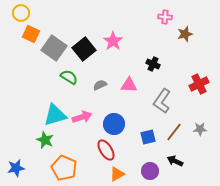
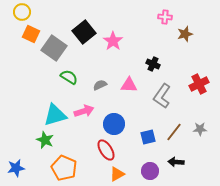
yellow circle: moved 1 px right, 1 px up
black square: moved 17 px up
gray L-shape: moved 5 px up
pink arrow: moved 2 px right, 6 px up
black arrow: moved 1 px right, 1 px down; rotated 21 degrees counterclockwise
